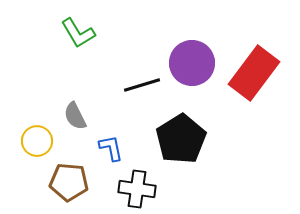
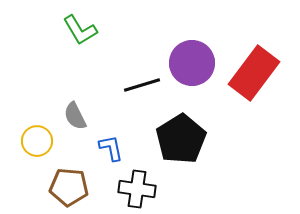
green L-shape: moved 2 px right, 3 px up
brown pentagon: moved 5 px down
